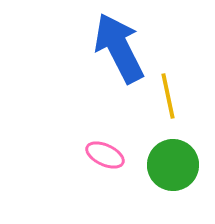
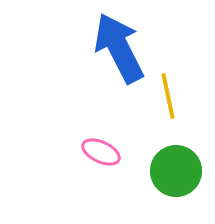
pink ellipse: moved 4 px left, 3 px up
green circle: moved 3 px right, 6 px down
